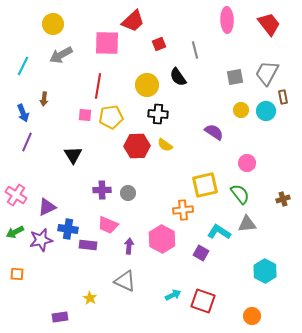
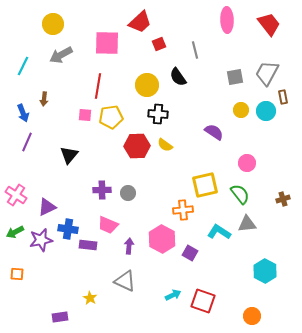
red trapezoid at (133, 21): moved 7 px right, 1 px down
black triangle at (73, 155): moved 4 px left; rotated 12 degrees clockwise
purple square at (201, 253): moved 11 px left
